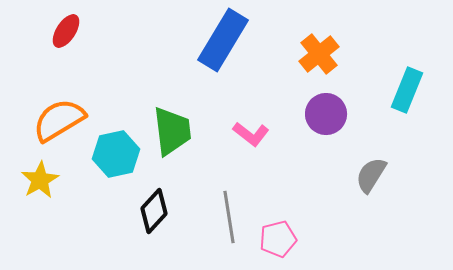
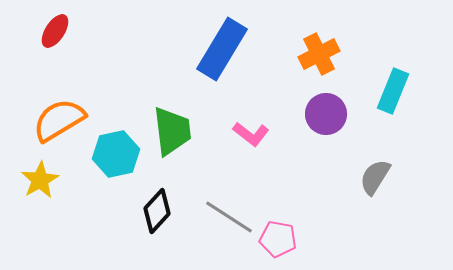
red ellipse: moved 11 px left
blue rectangle: moved 1 px left, 9 px down
orange cross: rotated 12 degrees clockwise
cyan rectangle: moved 14 px left, 1 px down
gray semicircle: moved 4 px right, 2 px down
black diamond: moved 3 px right
gray line: rotated 48 degrees counterclockwise
pink pentagon: rotated 24 degrees clockwise
